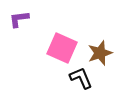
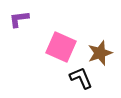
pink square: moved 1 px left, 1 px up
